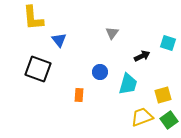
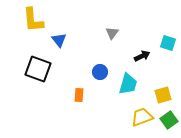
yellow L-shape: moved 2 px down
